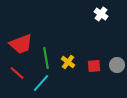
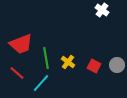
white cross: moved 1 px right, 4 px up
red square: rotated 32 degrees clockwise
